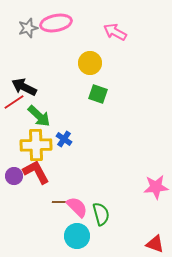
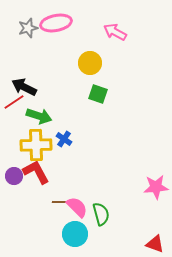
green arrow: rotated 25 degrees counterclockwise
cyan circle: moved 2 px left, 2 px up
